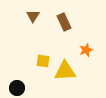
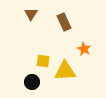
brown triangle: moved 2 px left, 2 px up
orange star: moved 2 px left, 1 px up; rotated 24 degrees counterclockwise
black circle: moved 15 px right, 6 px up
